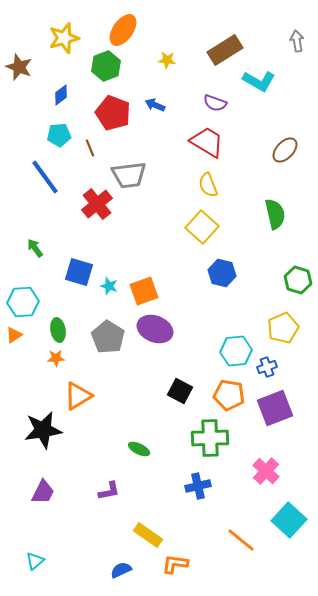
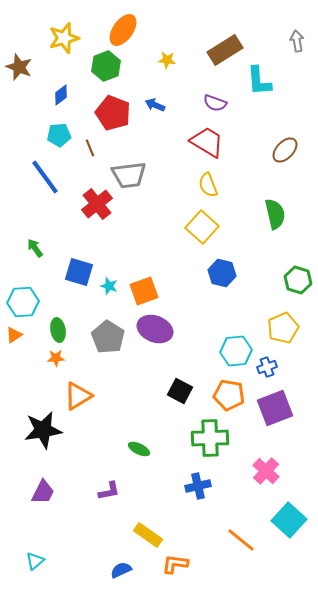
cyan L-shape at (259, 81): rotated 56 degrees clockwise
